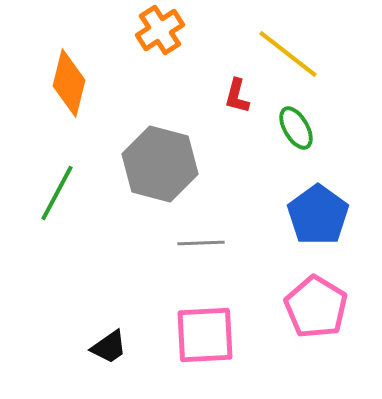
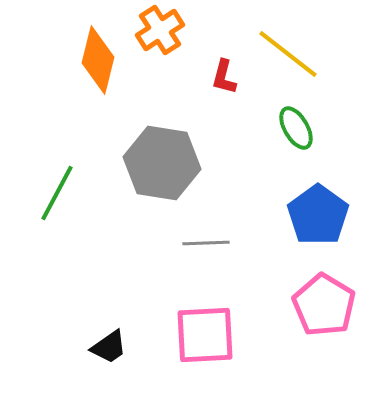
orange diamond: moved 29 px right, 23 px up
red L-shape: moved 13 px left, 19 px up
gray hexagon: moved 2 px right, 1 px up; rotated 6 degrees counterclockwise
gray line: moved 5 px right
pink pentagon: moved 8 px right, 2 px up
